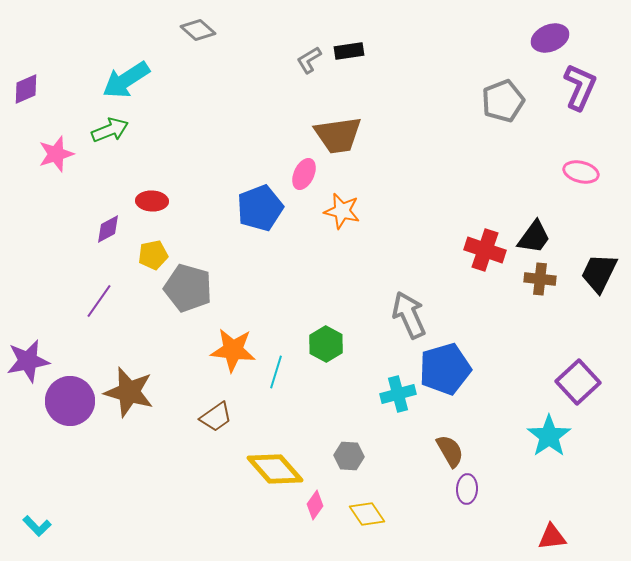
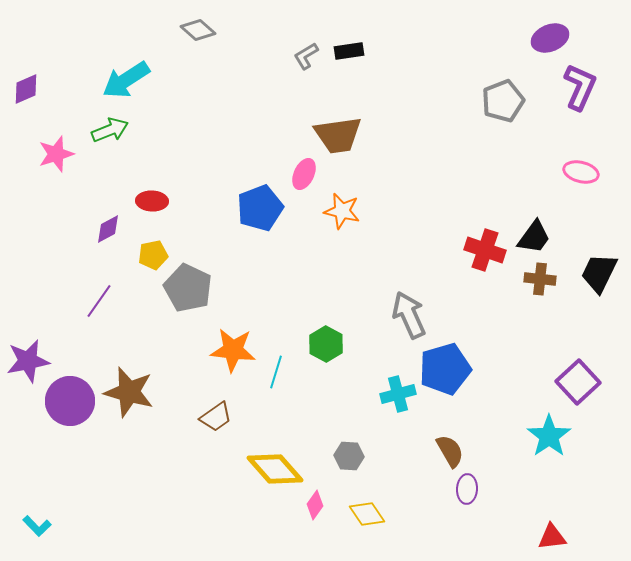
gray L-shape at (309, 60): moved 3 px left, 4 px up
gray pentagon at (188, 288): rotated 9 degrees clockwise
